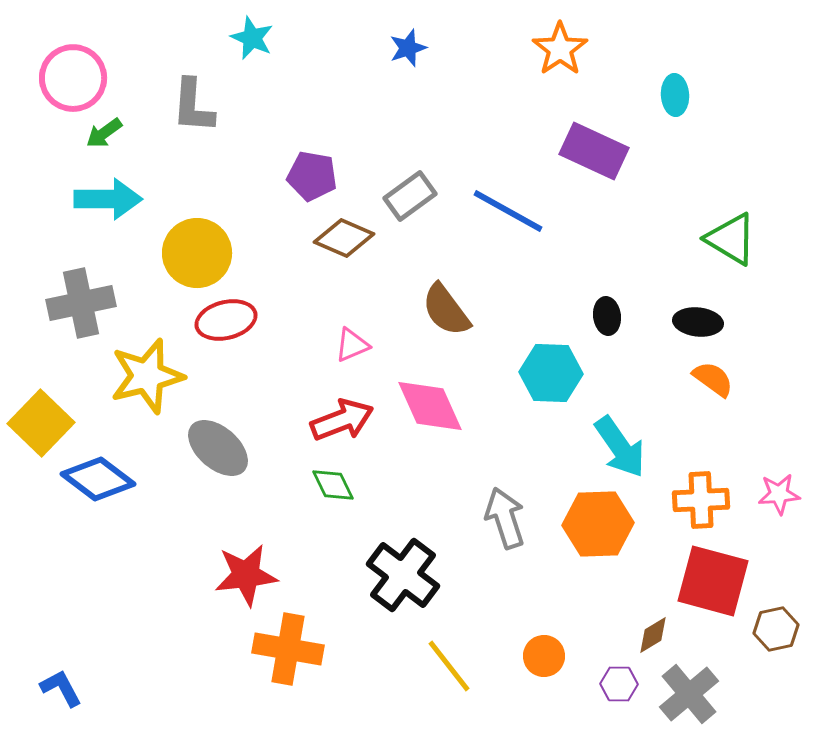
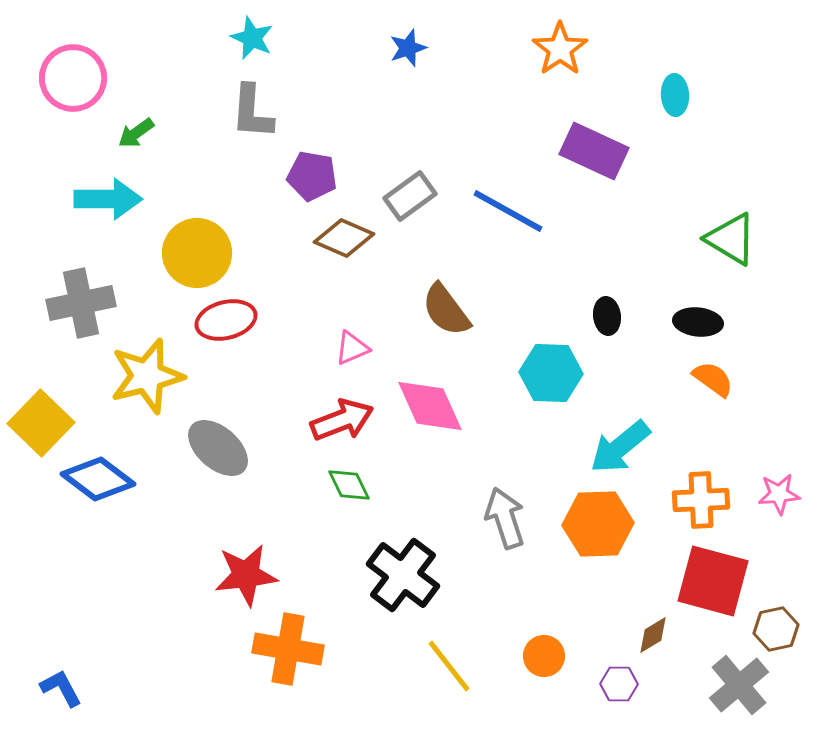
gray L-shape at (193, 106): moved 59 px right, 6 px down
green arrow at (104, 133): moved 32 px right
pink triangle at (352, 345): moved 3 px down
cyan arrow at (620, 447): rotated 86 degrees clockwise
green diamond at (333, 485): moved 16 px right
gray cross at (689, 694): moved 50 px right, 9 px up
